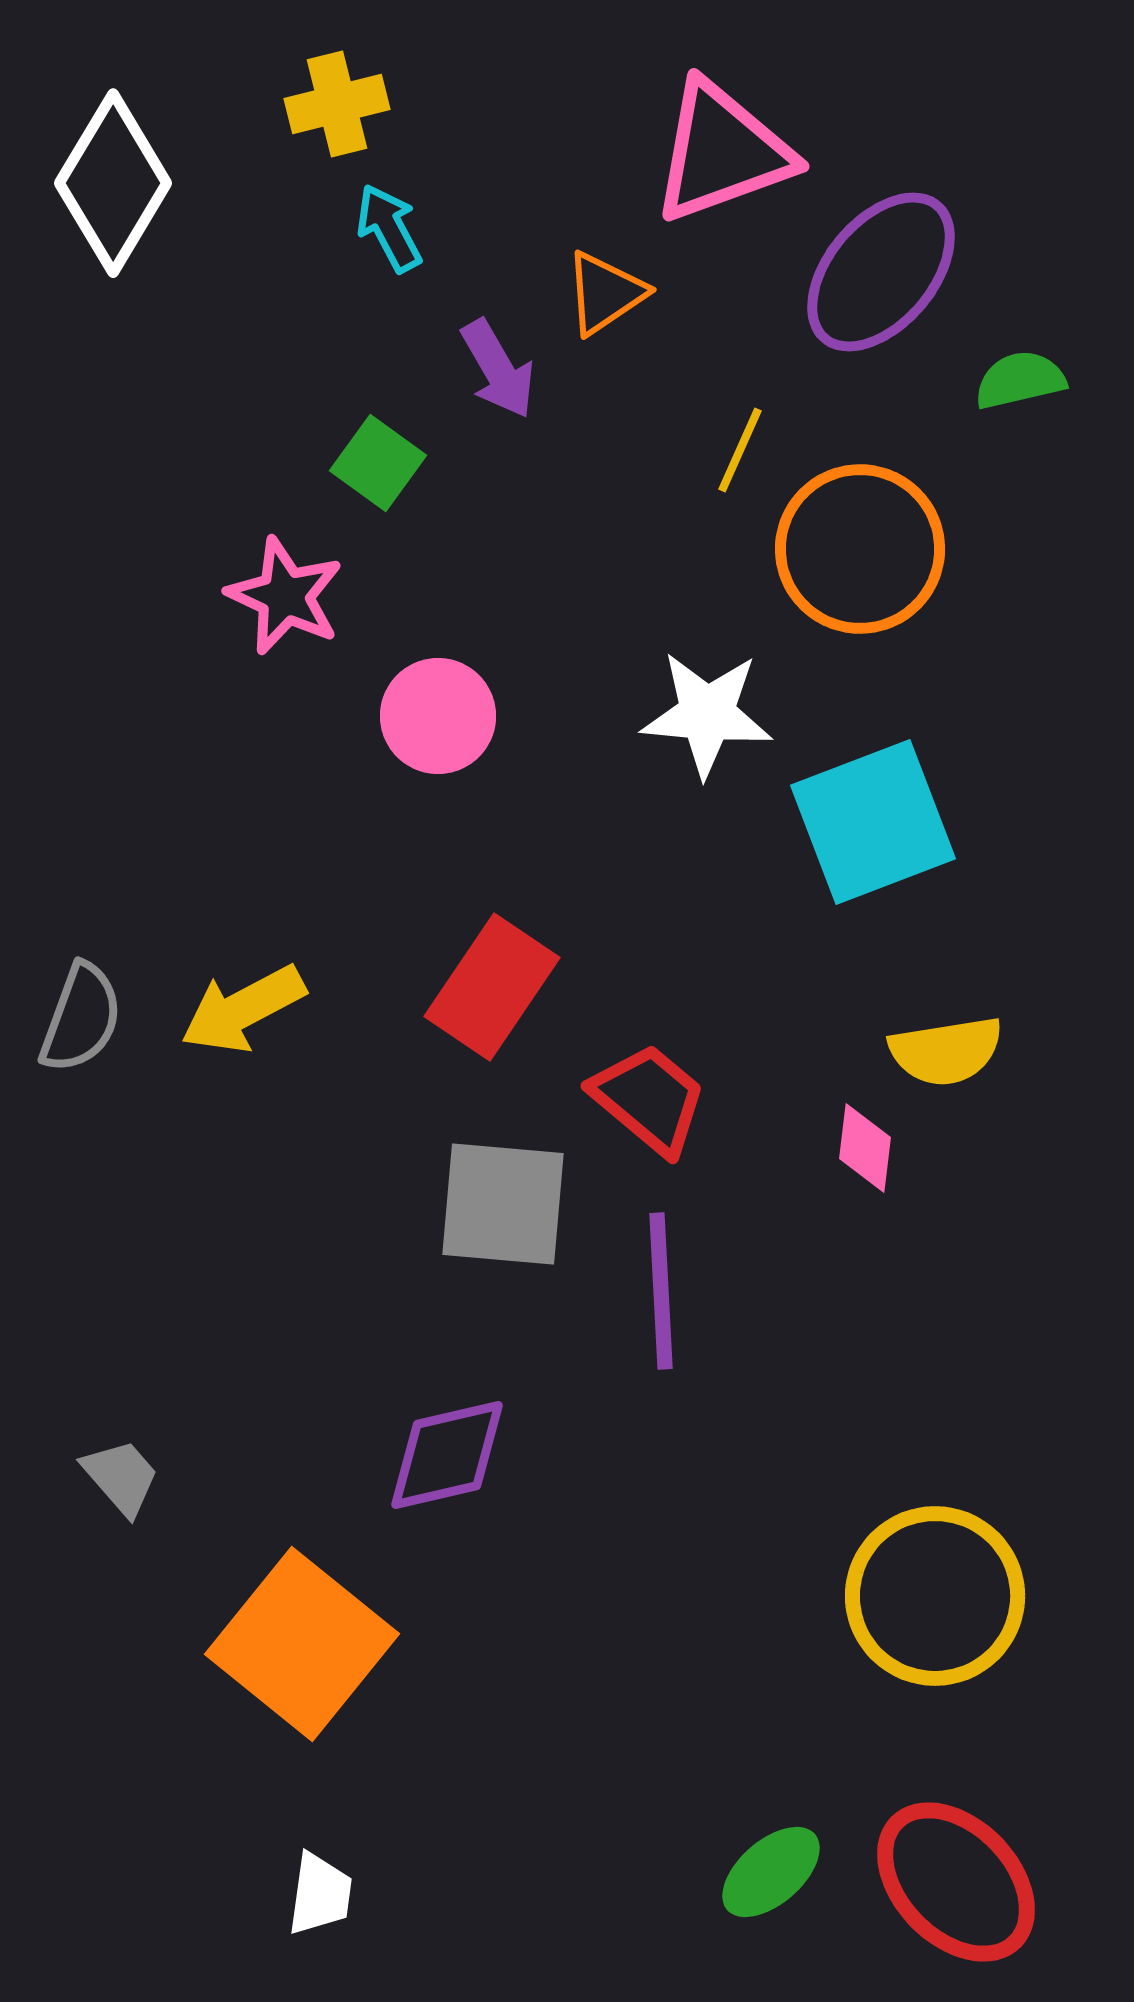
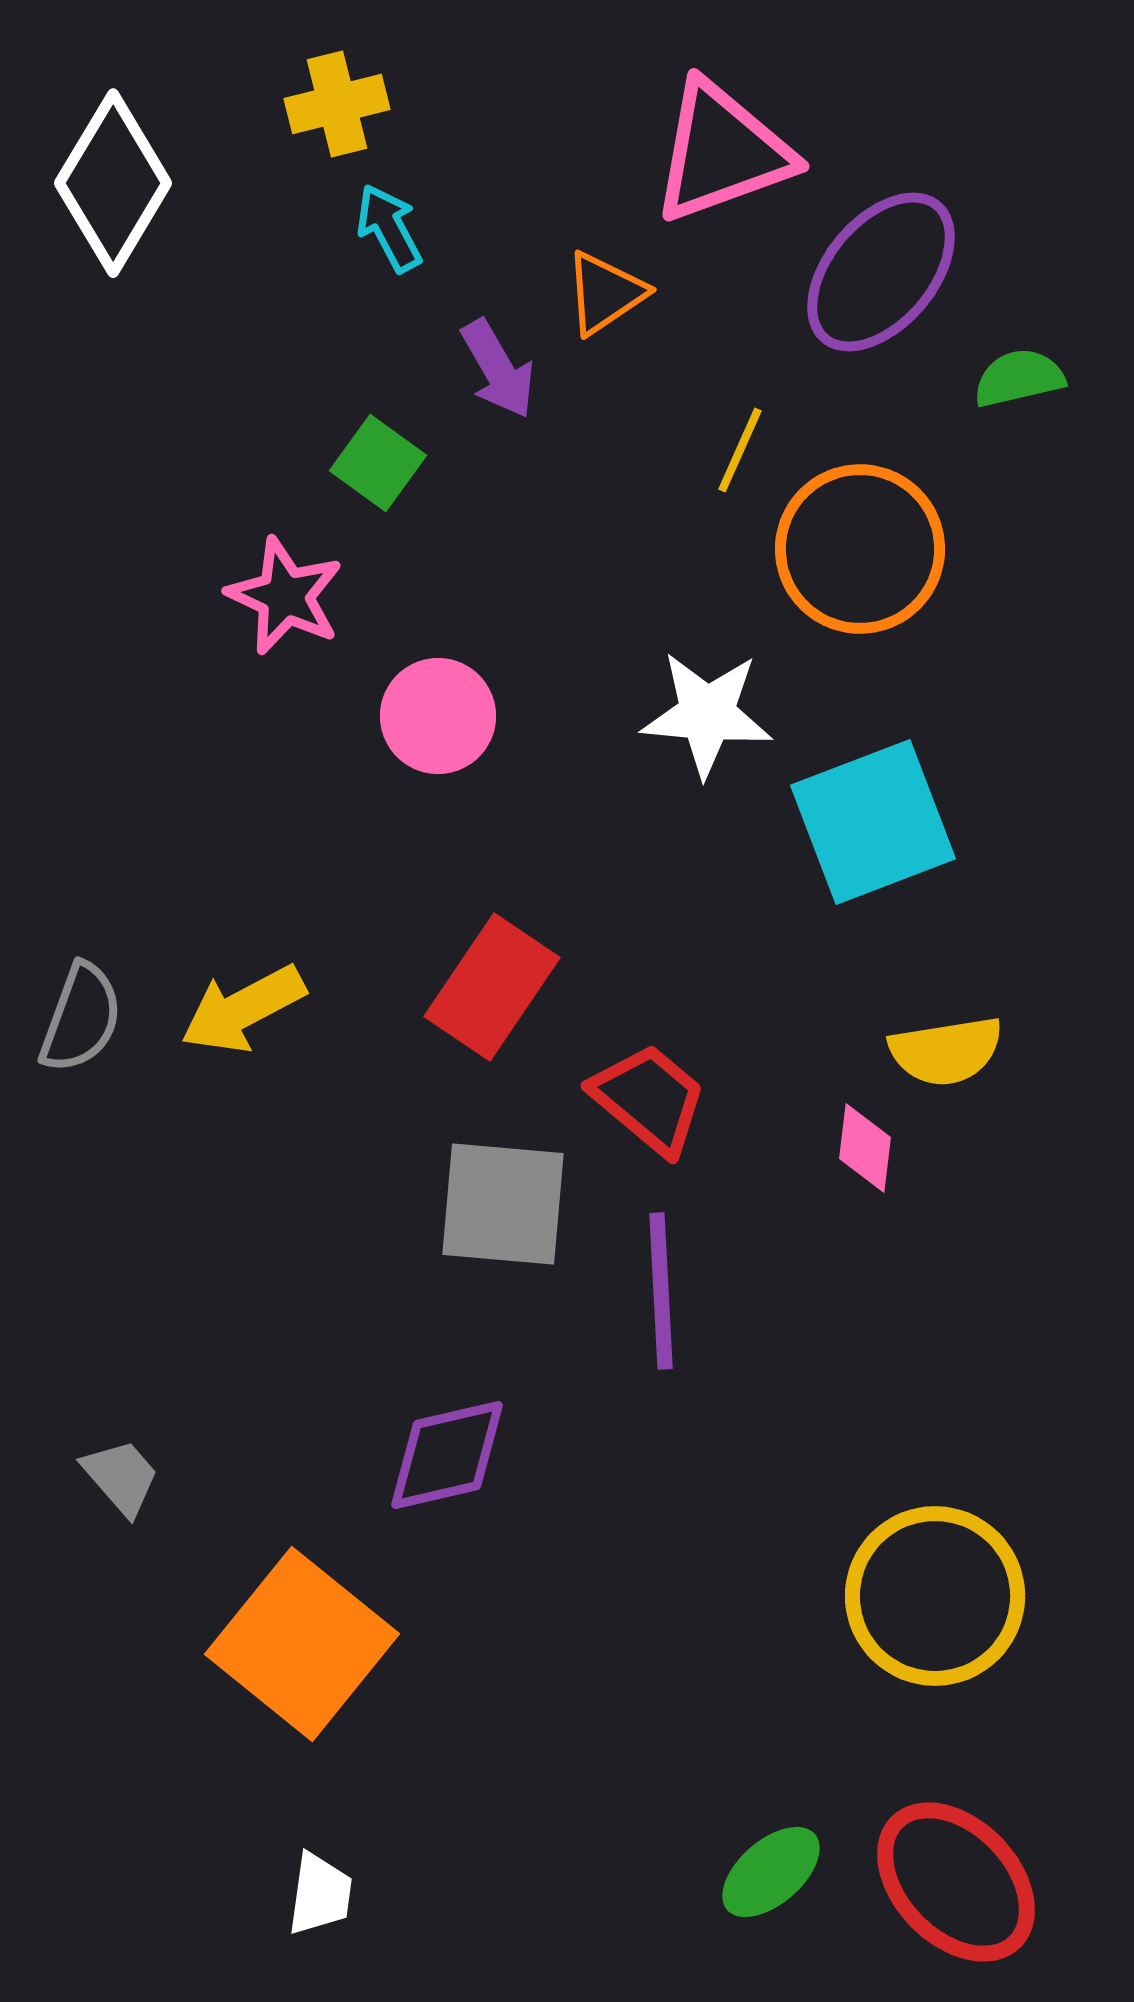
green semicircle: moved 1 px left, 2 px up
